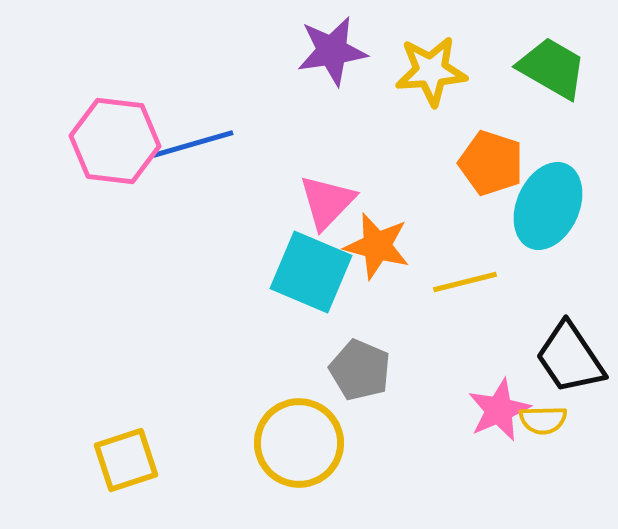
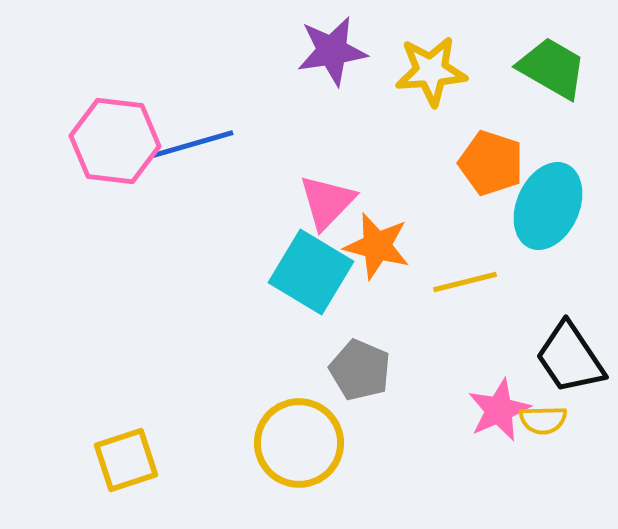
cyan square: rotated 8 degrees clockwise
